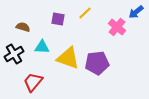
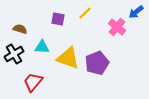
brown semicircle: moved 3 px left, 2 px down
purple pentagon: rotated 15 degrees counterclockwise
